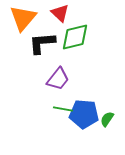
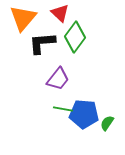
green diamond: rotated 40 degrees counterclockwise
green semicircle: moved 4 px down
